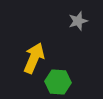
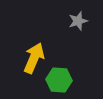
green hexagon: moved 1 px right, 2 px up
